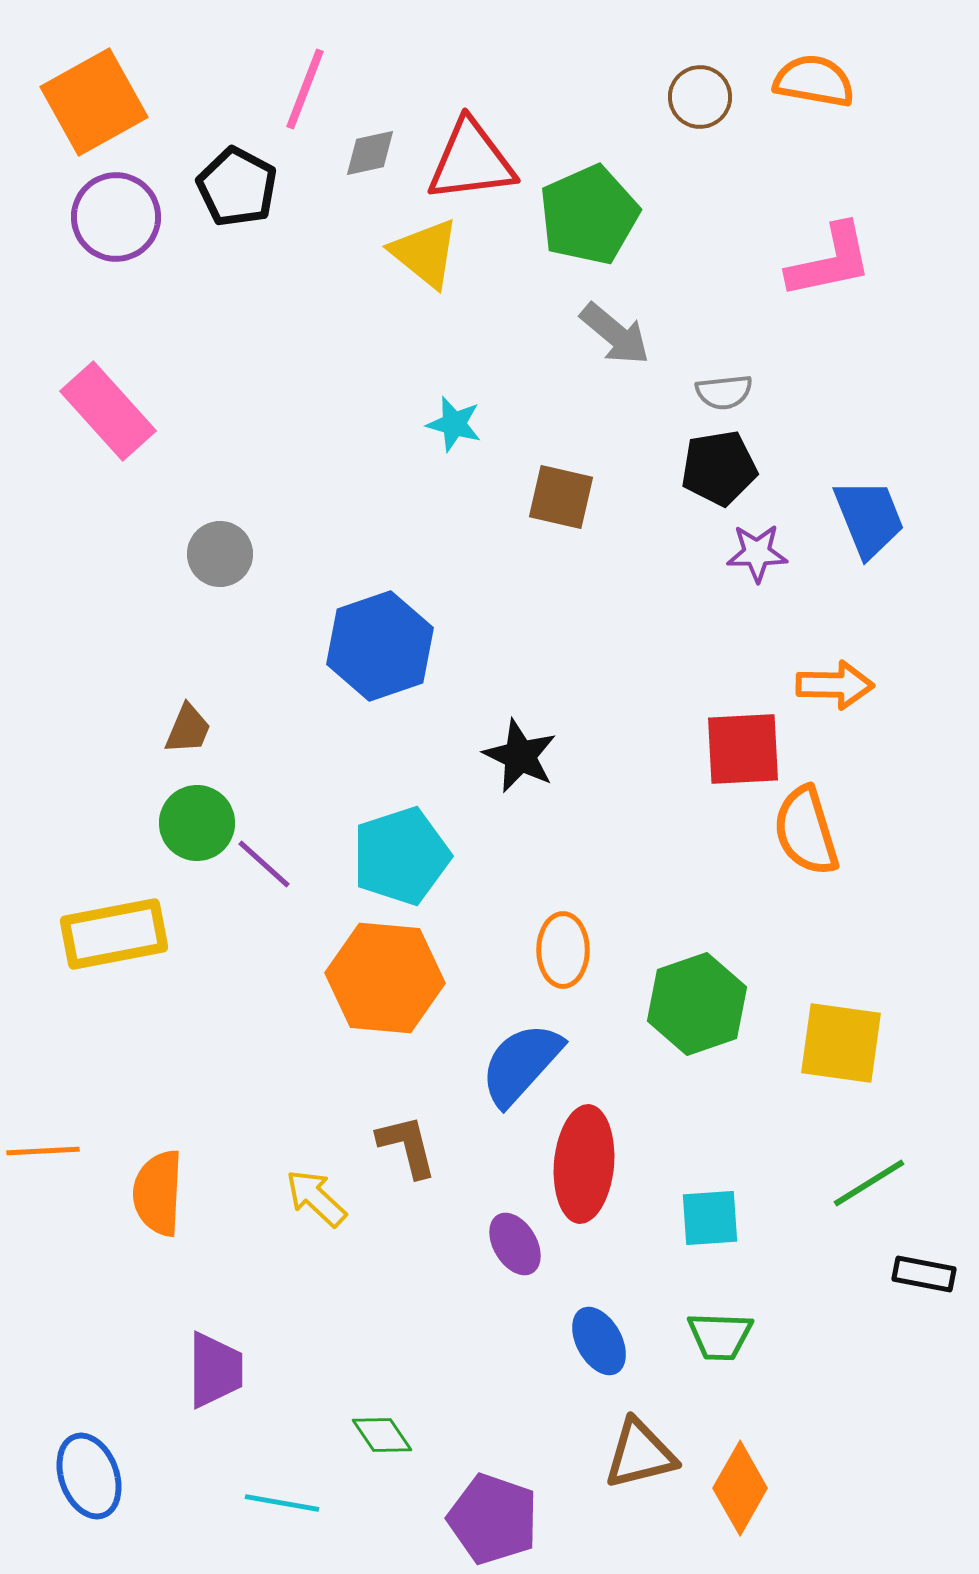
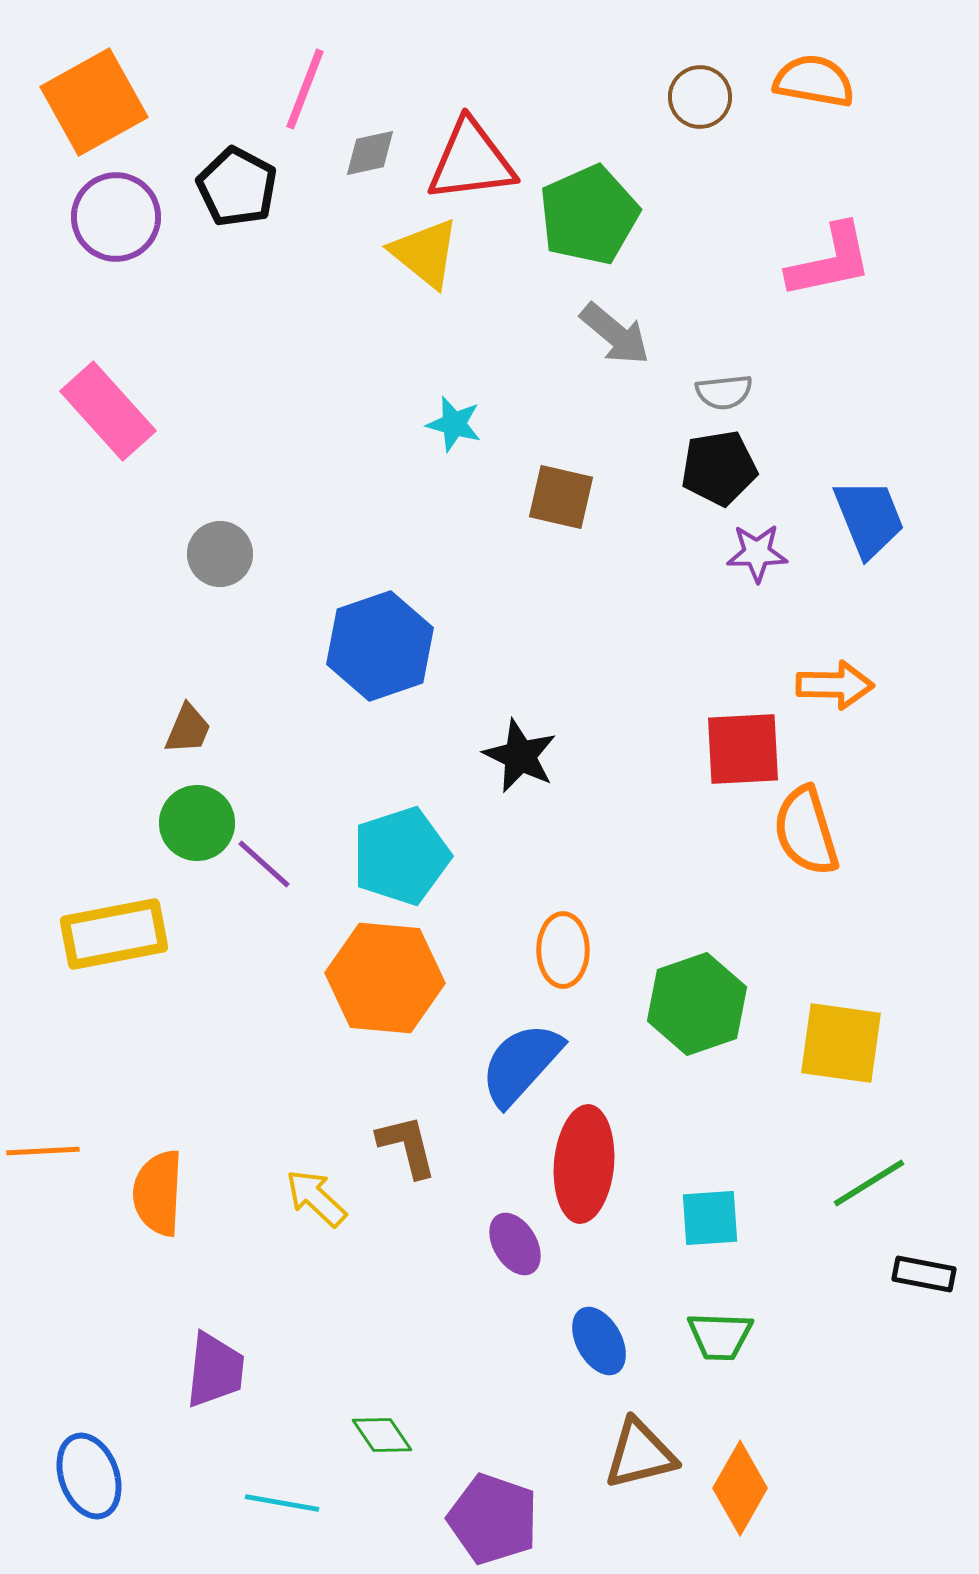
purple trapezoid at (215, 1370): rotated 6 degrees clockwise
